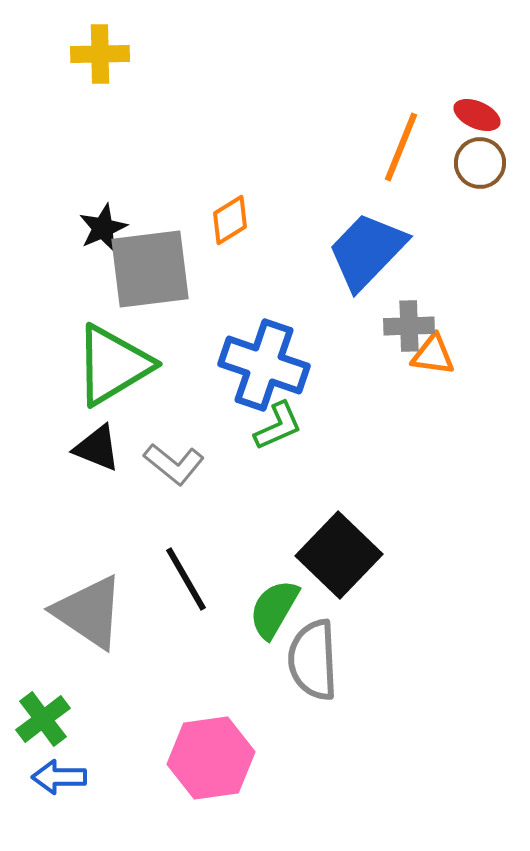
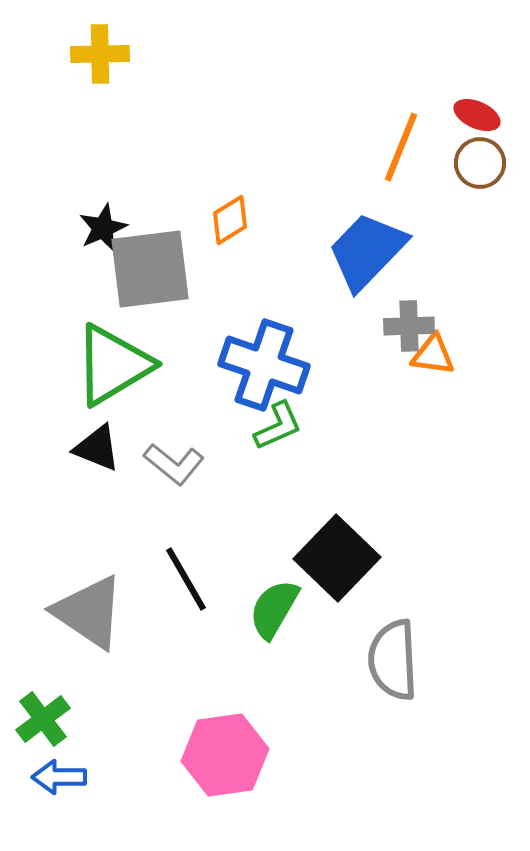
black square: moved 2 px left, 3 px down
gray semicircle: moved 80 px right
pink hexagon: moved 14 px right, 3 px up
